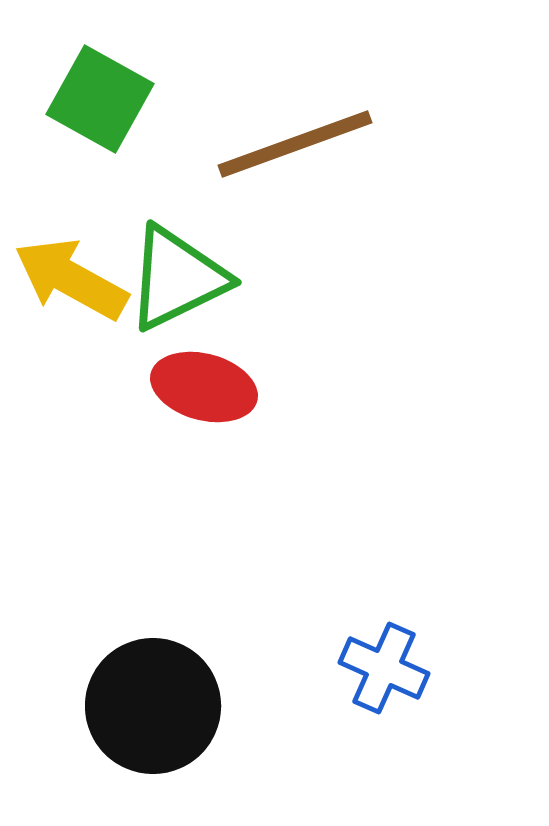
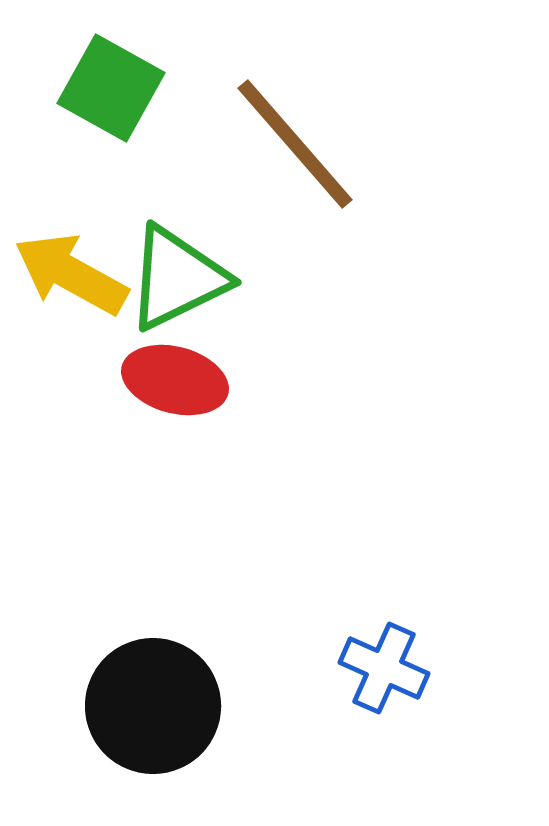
green square: moved 11 px right, 11 px up
brown line: rotated 69 degrees clockwise
yellow arrow: moved 5 px up
red ellipse: moved 29 px left, 7 px up
